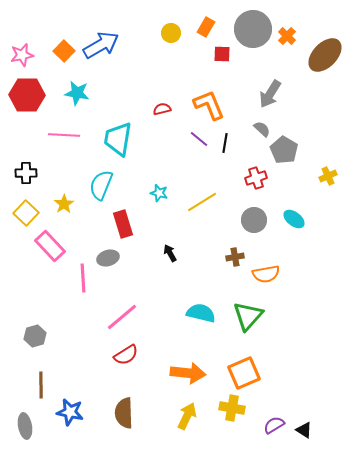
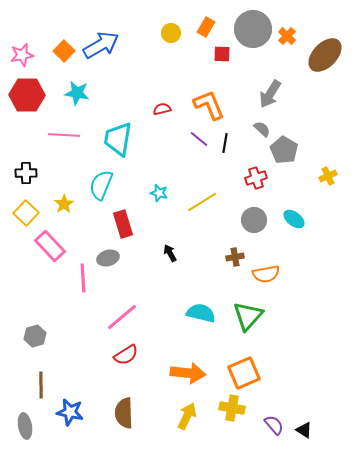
purple semicircle at (274, 425): rotated 80 degrees clockwise
